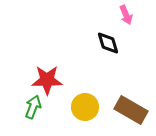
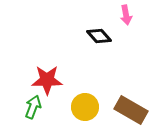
pink arrow: rotated 12 degrees clockwise
black diamond: moved 9 px left, 7 px up; rotated 25 degrees counterclockwise
